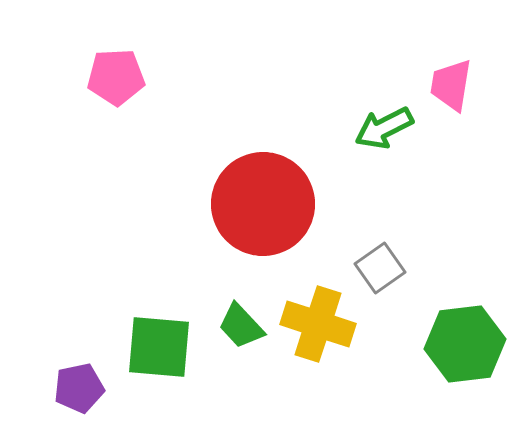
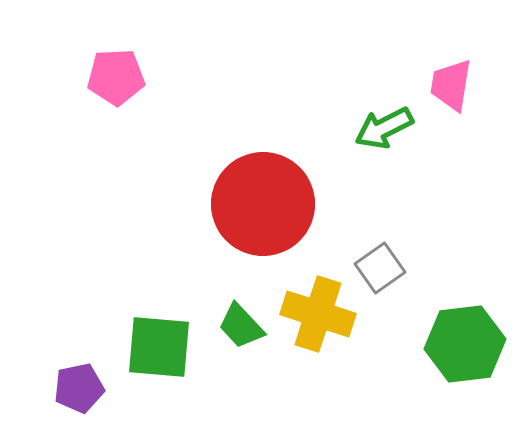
yellow cross: moved 10 px up
